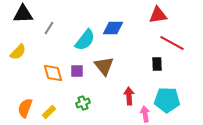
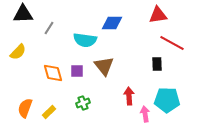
blue diamond: moved 1 px left, 5 px up
cyan semicircle: rotated 60 degrees clockwise
